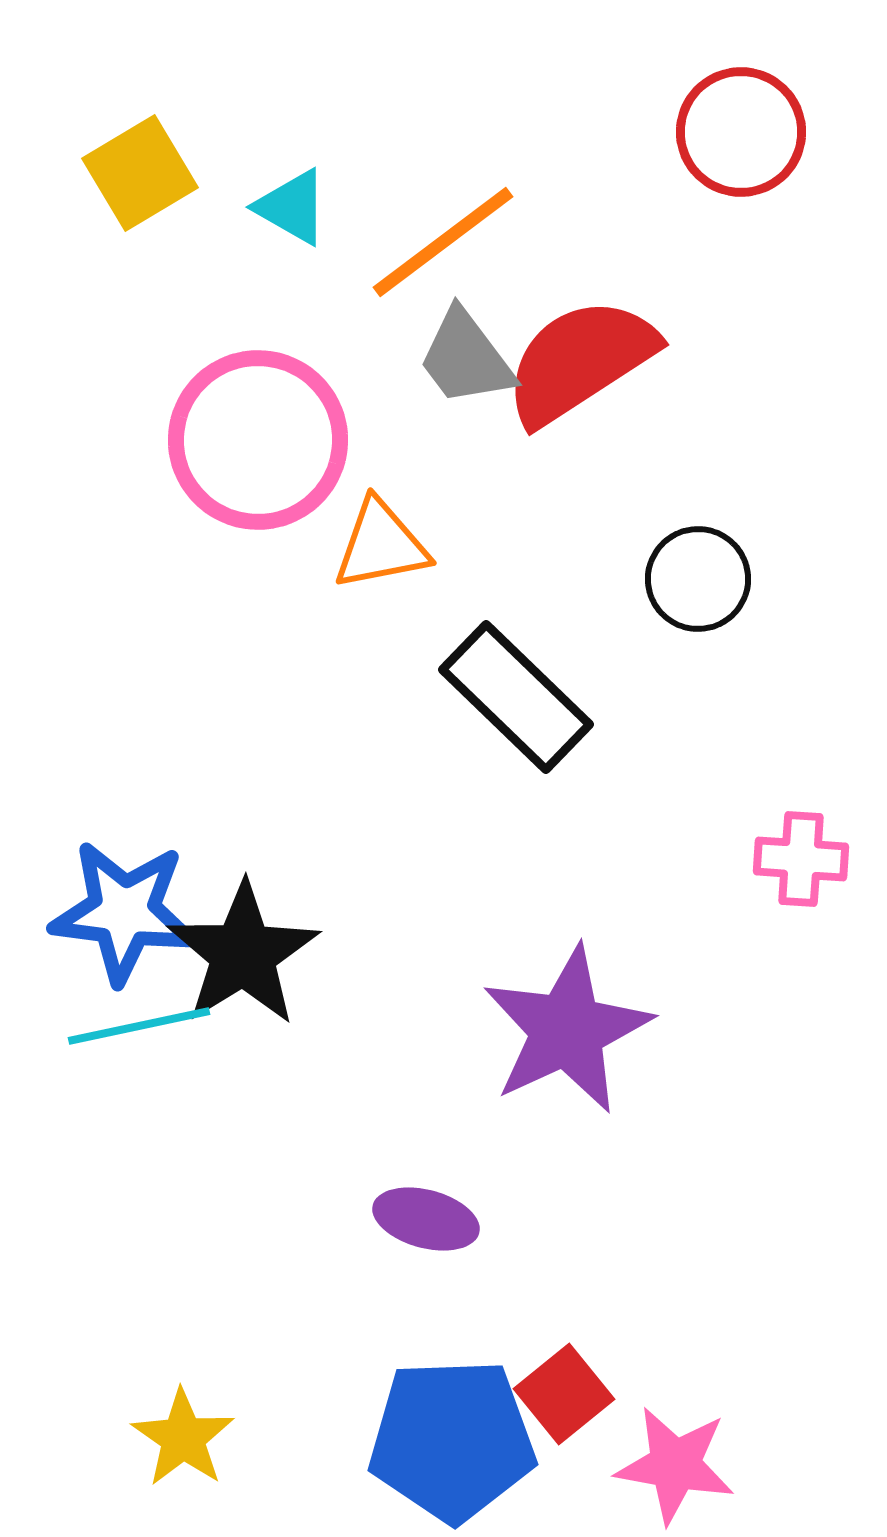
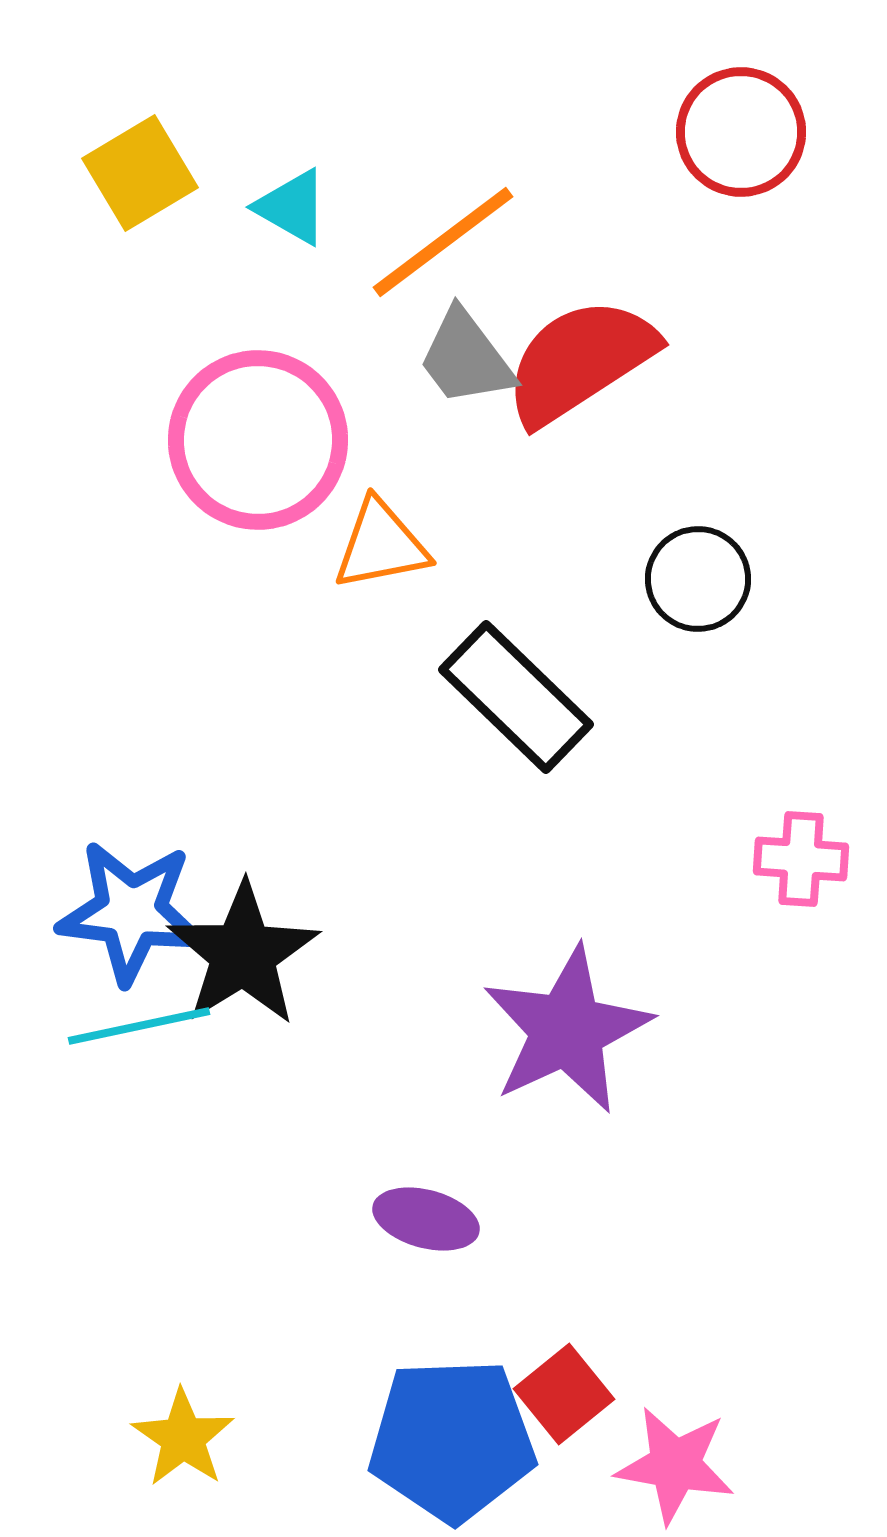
blue star: moved 7 px right
